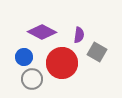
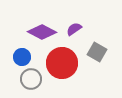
purple semicircle: moved 5 px left, 6 px up; rotated 133 degrees counterclockwise
blue circle: moved 2 px left
gray circle: moved 1 px left
